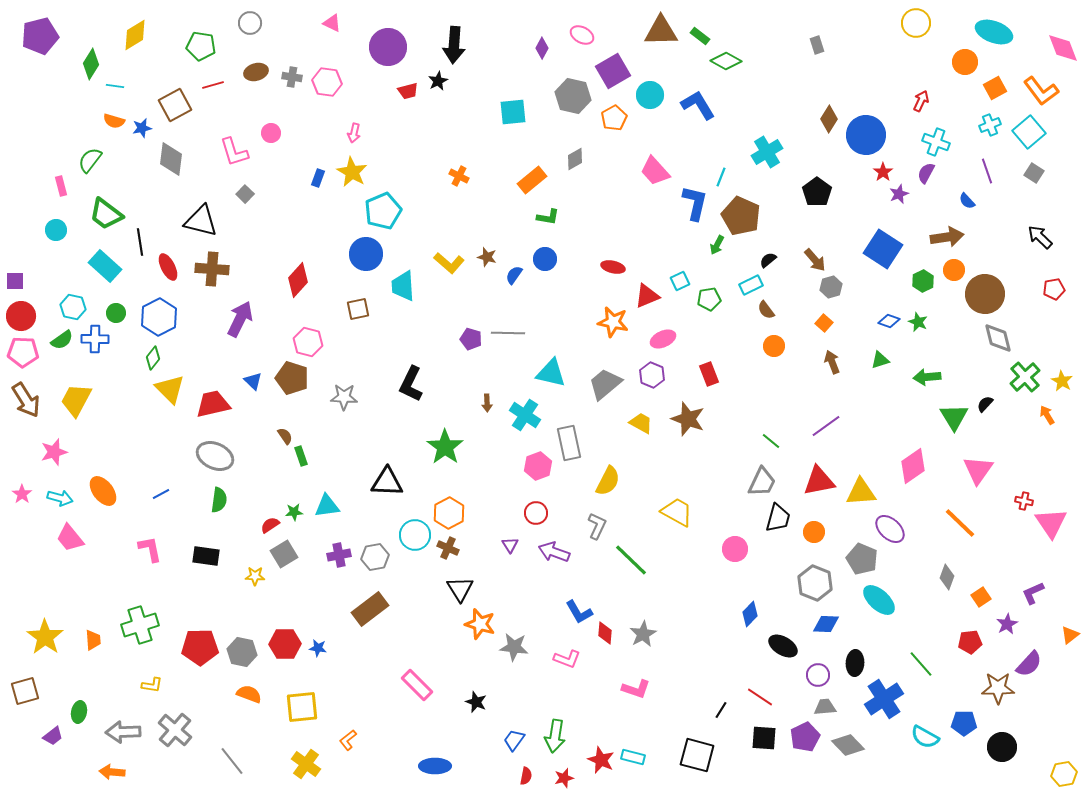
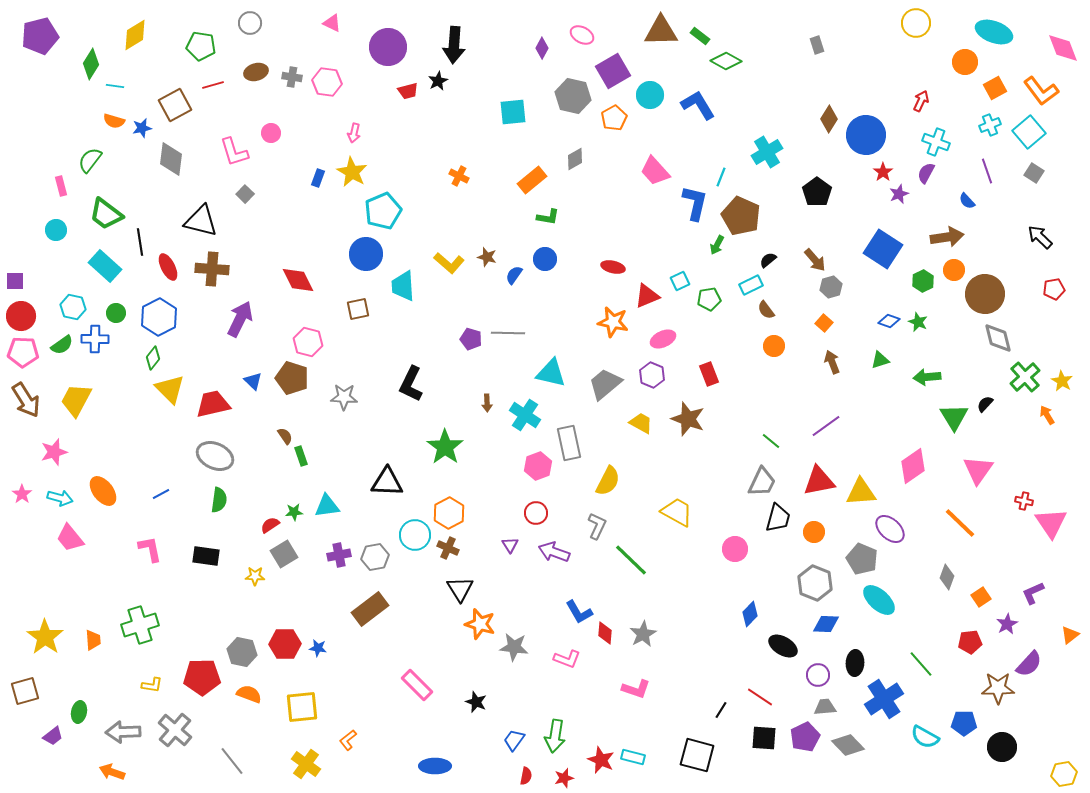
red diamond at (298, 280): rotated 68 degrees counterclockwise
green semicircle at (62, 340): moved 5 px down
red pentagon at (200, 647): moved 2 px right, 30 px down
orange arrow at (112, 772): rotated 15 degrees clockwise
